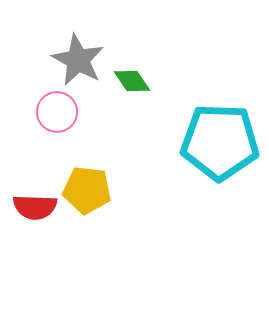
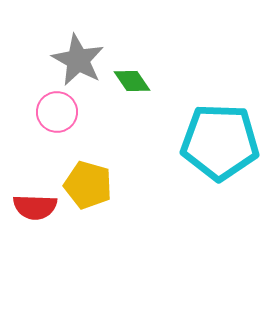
yellow pentagon: moved 1 px right, 5 px up; rotated 9 degrees clockwise
